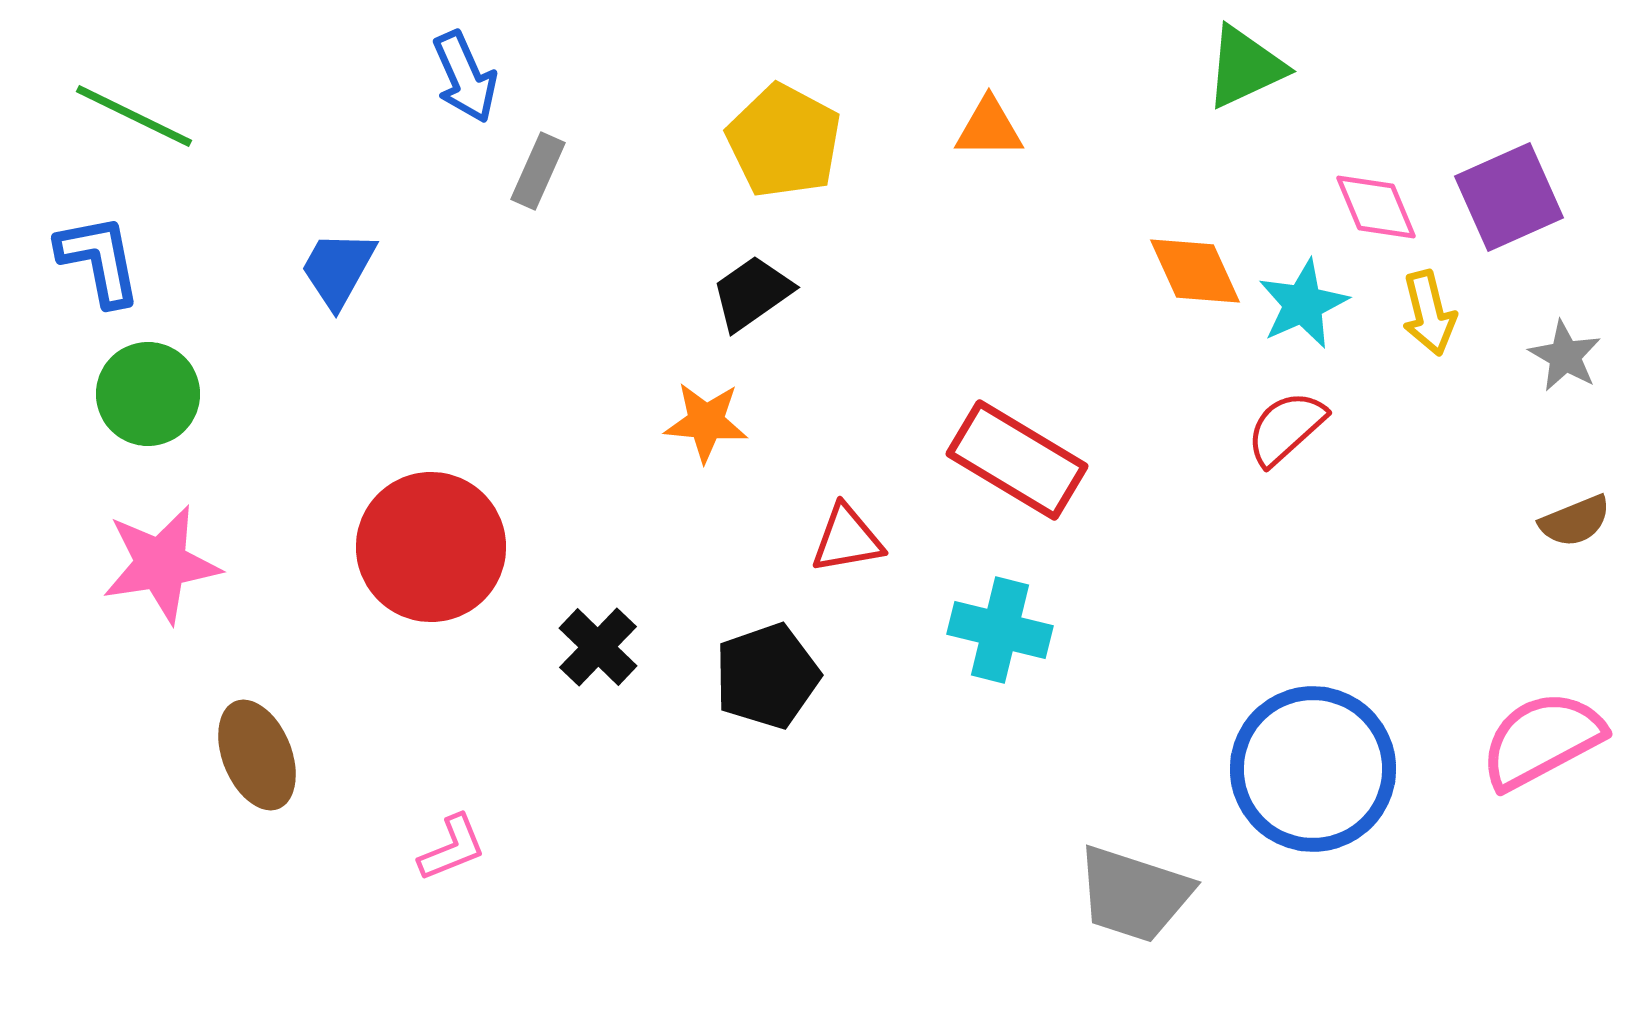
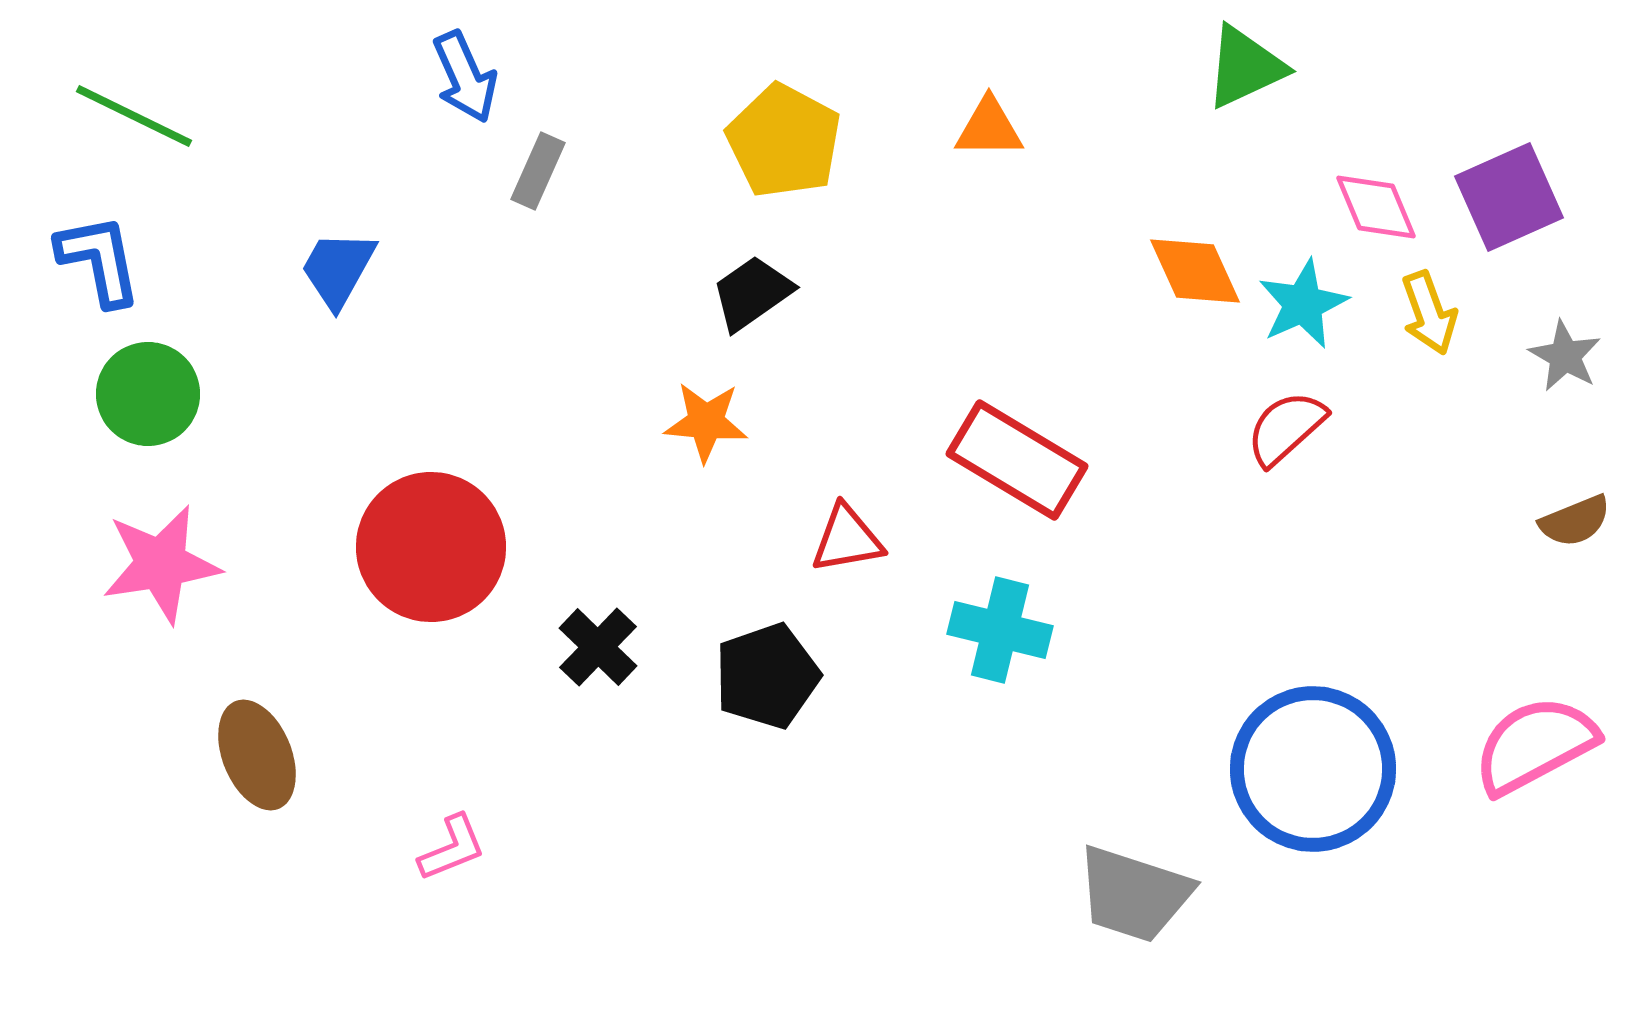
yellow arrow: rotated 6 degrees counterclockwise
pink semicircle: moved 7 px left, 5 px down
